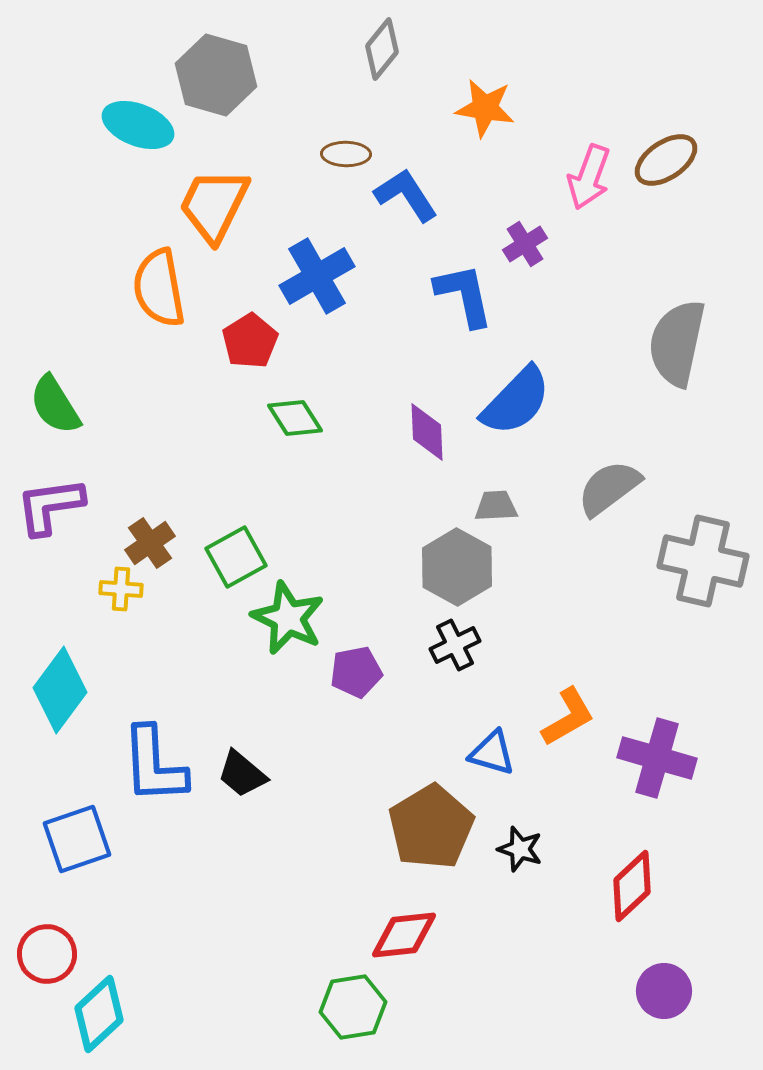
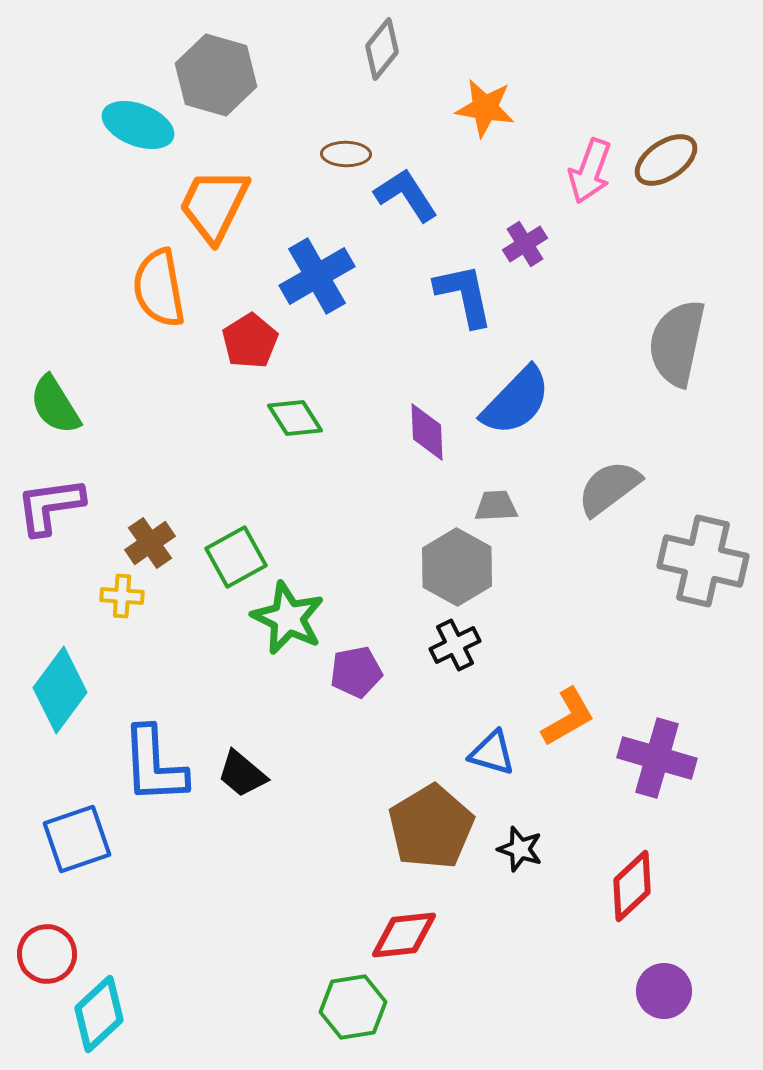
pink arrow at (589, 177): moved 1 px right, 6 px up
yellow cross at (121, 589): moved 1 px right, 7 px down
